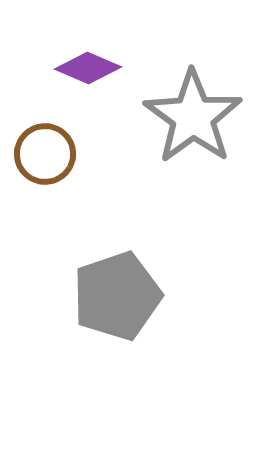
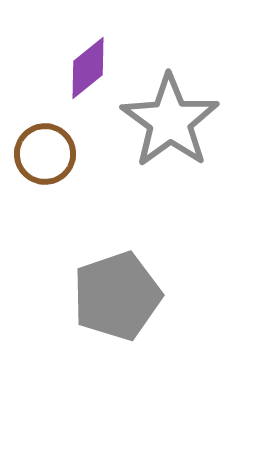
purple diamond: rotated 62 degrees counterclockwise
gray star: moved 23 px left, 4 px down
